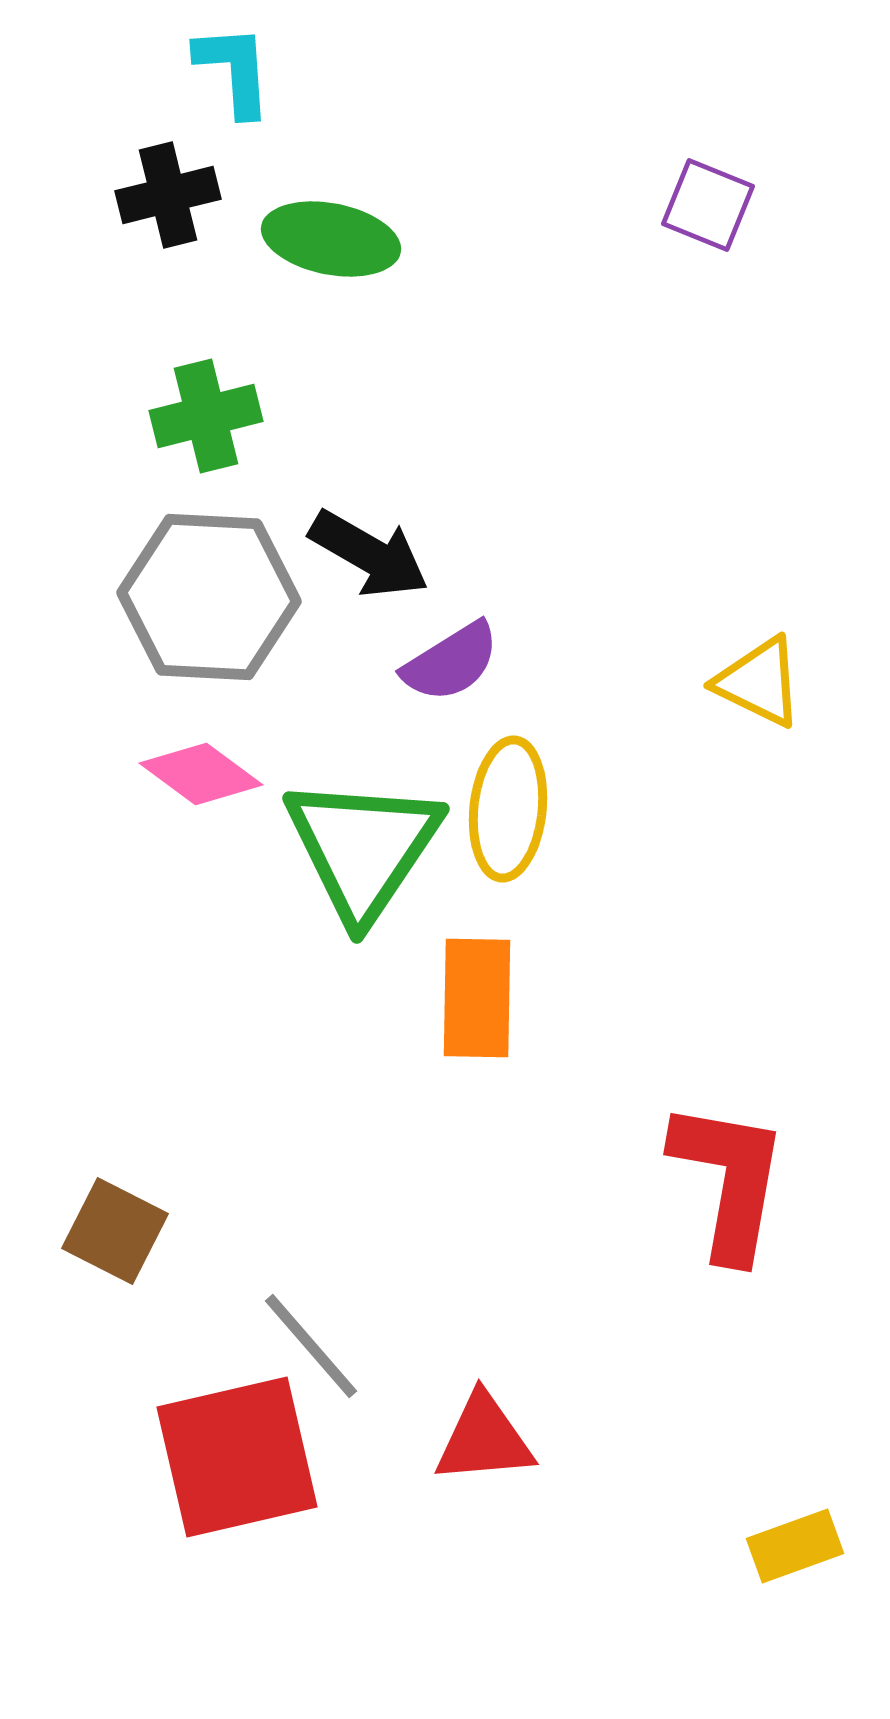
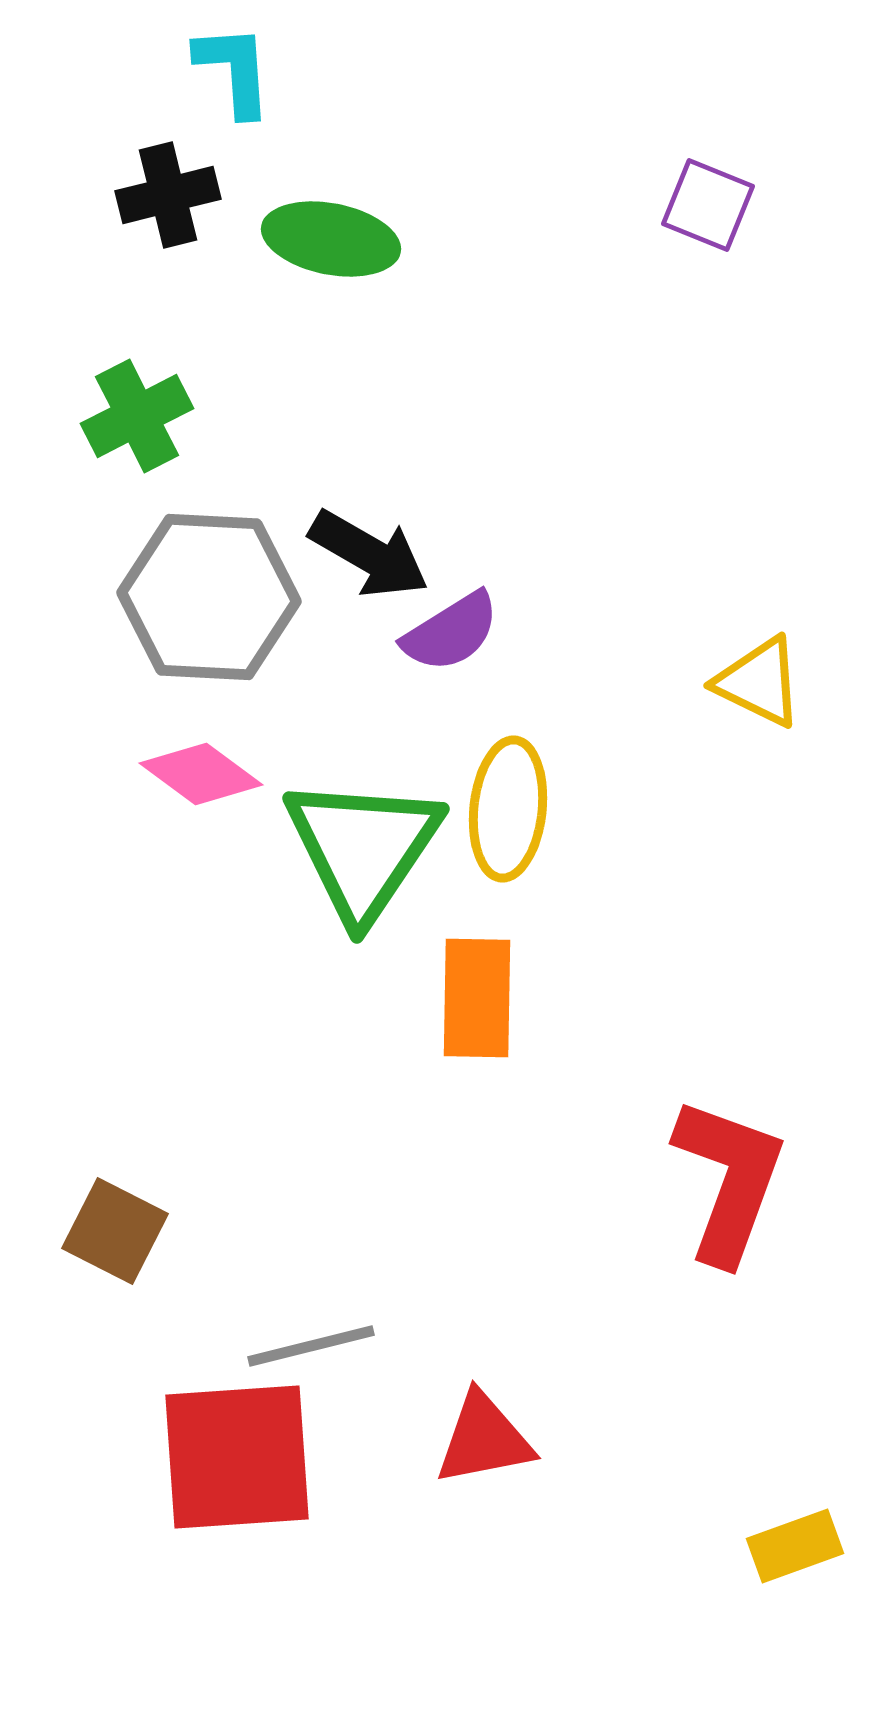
green cross: moved 69 px left; rotated 13 degrees counterclockwise
purple semicircle: moved 30 px up
red L-shape: rotated 10 degrees clockwise
gray line: rotated 63 degrees counterclockwise
red triangle: rotated 6 degrees counterclockwise
red square: rotated 9 degrees clockwise
